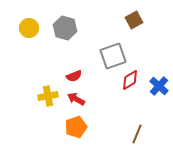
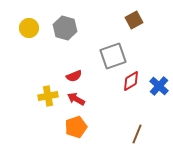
red diamond: moved 1 px right, 1 px down
